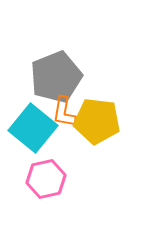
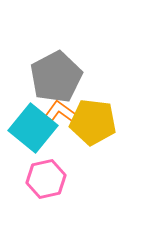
gray pentagon: rotated 6 degrees counterclockwise
orange L-shape: moved 3 px left; rotated 116 degrees clockwise
yellow pentagon: moved 4 px left, 1 px down
